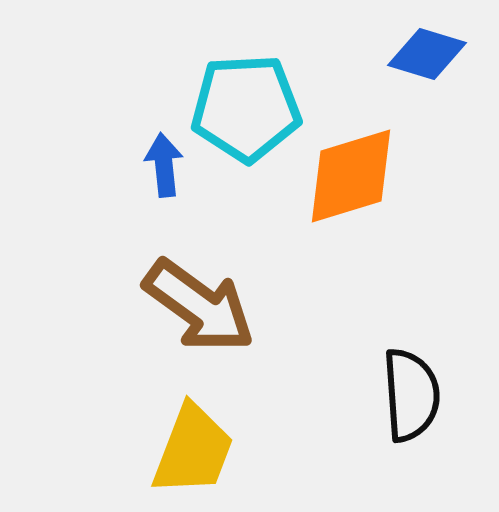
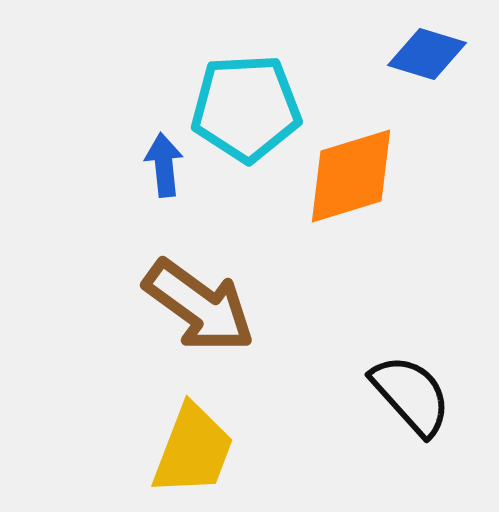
black semicircle: rotated 38 degrees counterclockwise
